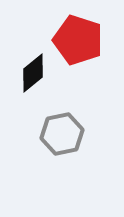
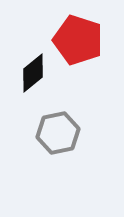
gray hexagon: moved 4 px left, 1 px up
